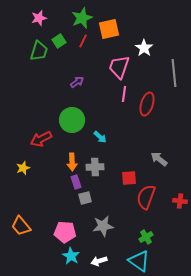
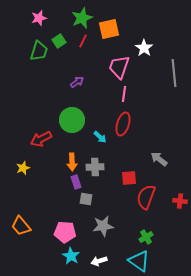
red ellipse: moved 24 px left, 20 px down
gray square: moved 1 px right, 1 px down; rotated 24 degrees clockwise
